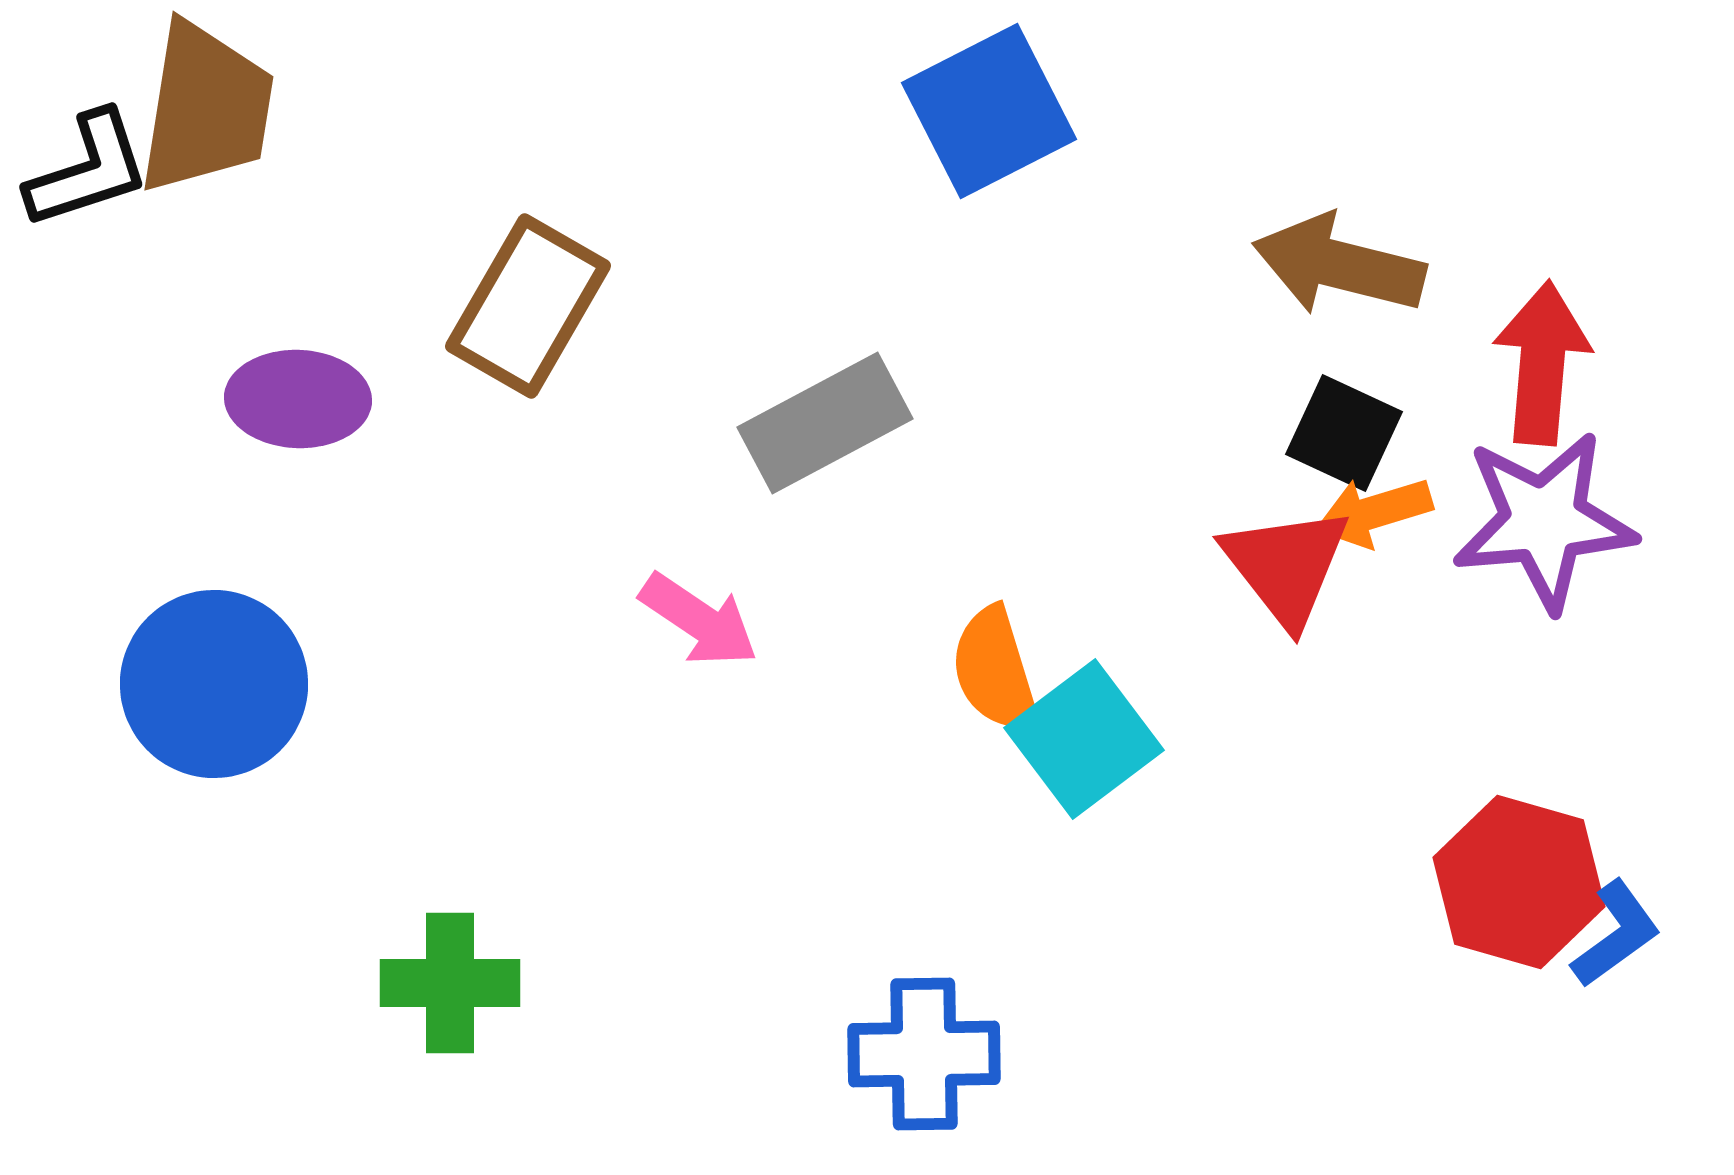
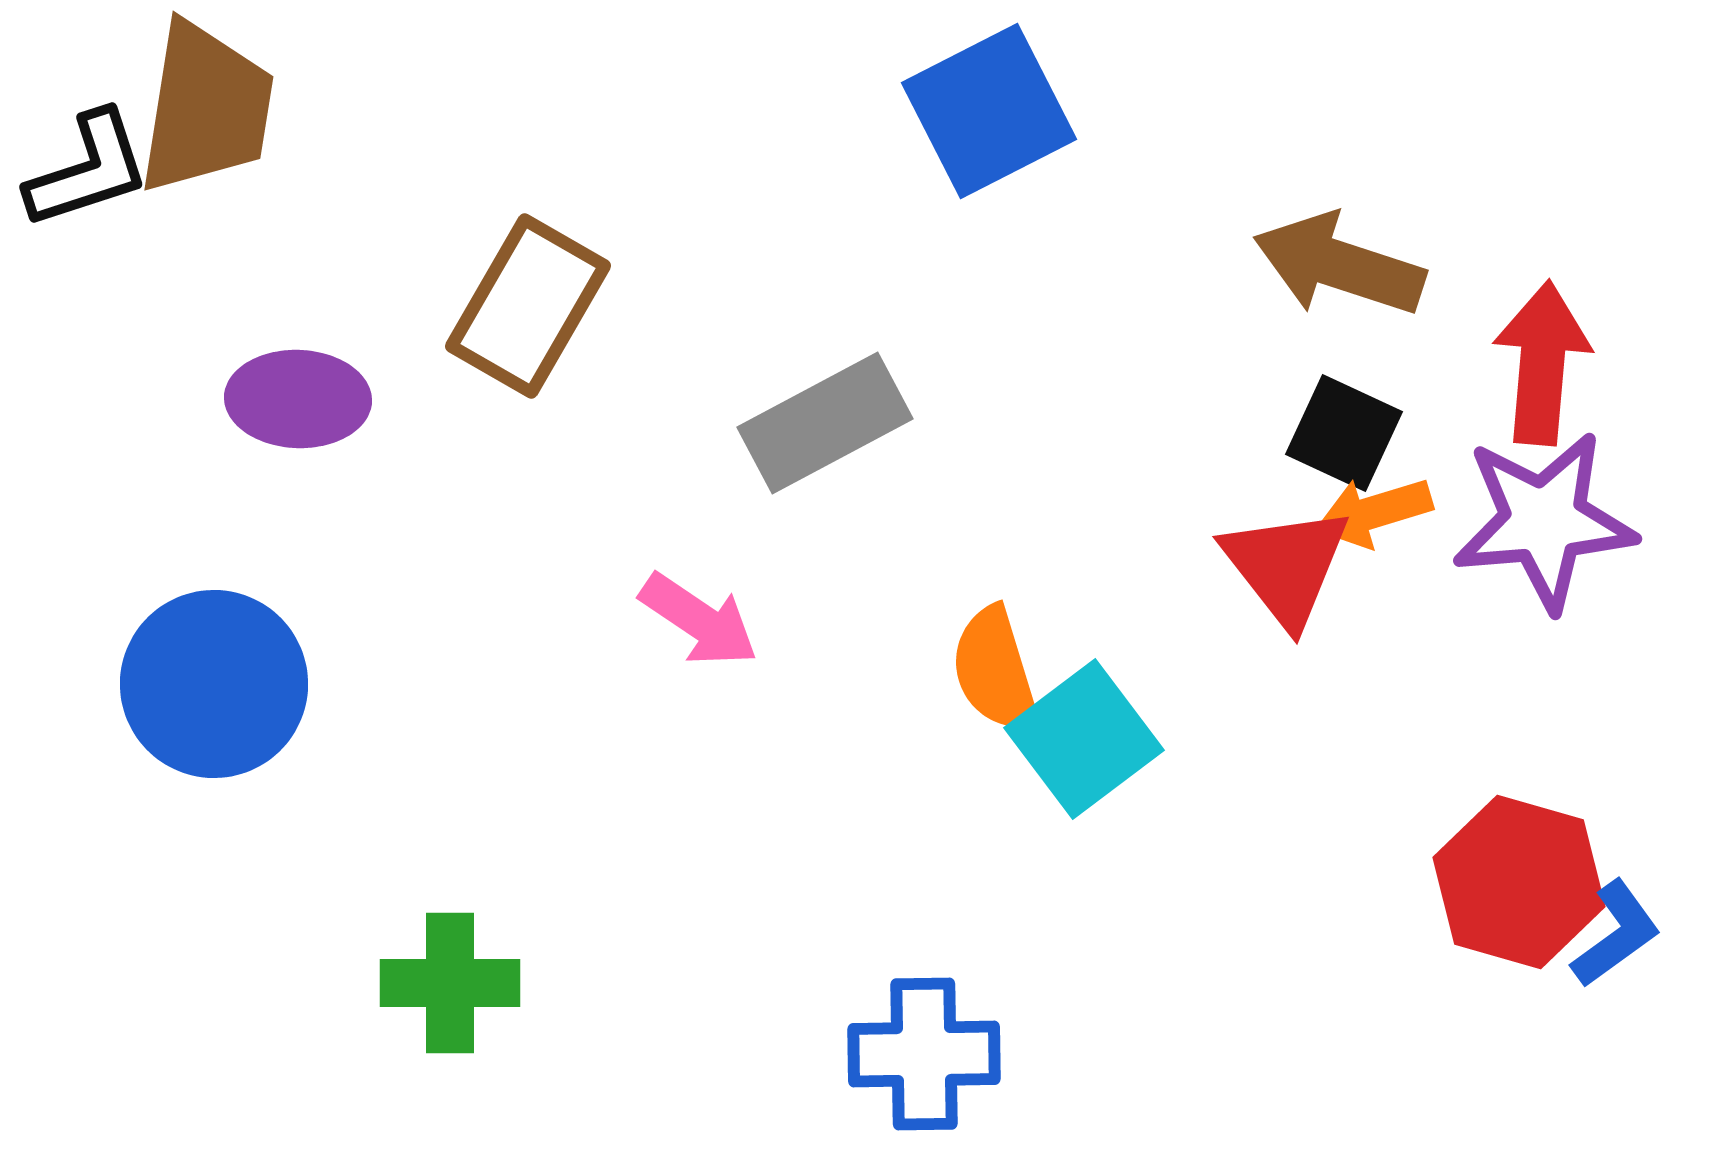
brown arrow: rotated 4 degrees clockwise
